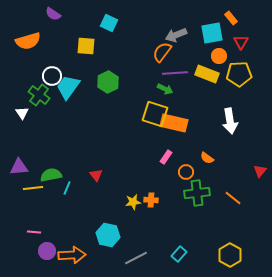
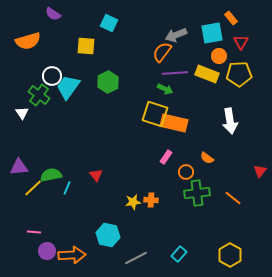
yellow line at (33, 188): rotated 36 degrees counterclockwise
